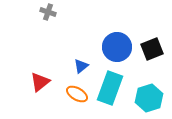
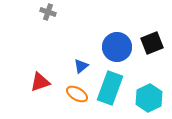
black square: moved 6 px up
red triangle: rotated 20 degrees clockwise
cyan hexagon: rotated 8 degrees counterclockwise
